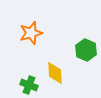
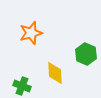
green hexagon: moved 4 px down
green cross: moved 7 px left, 1 px down
